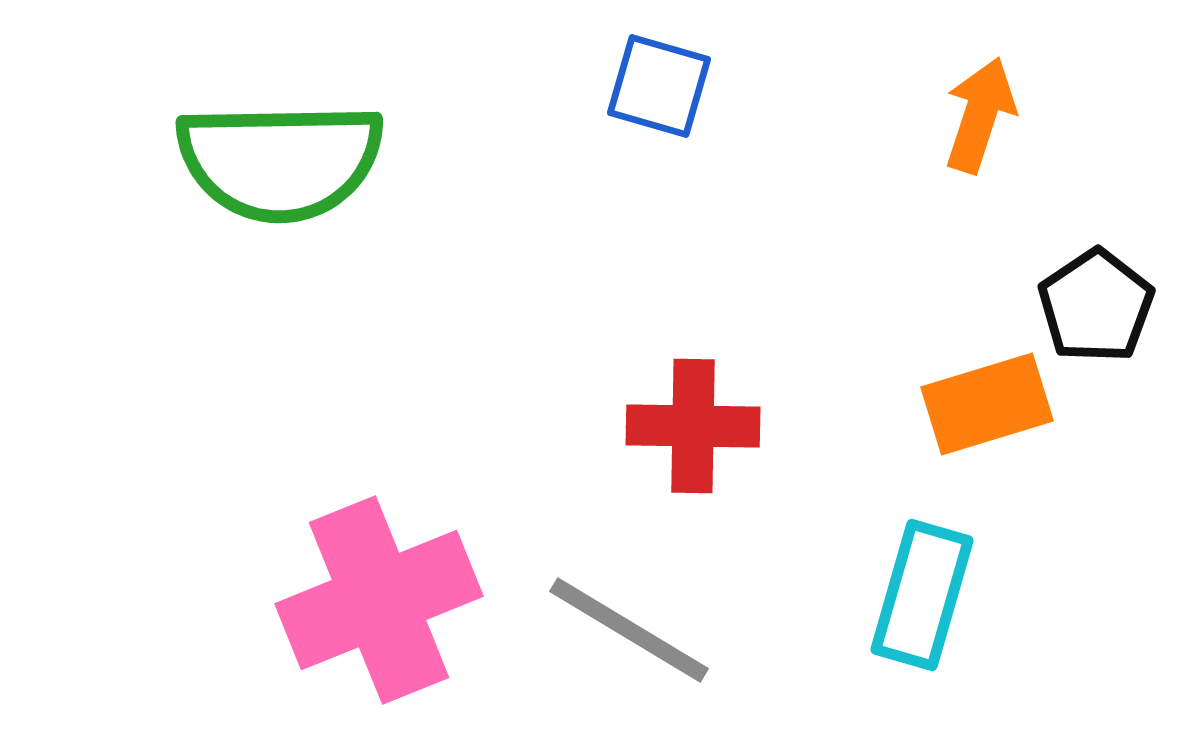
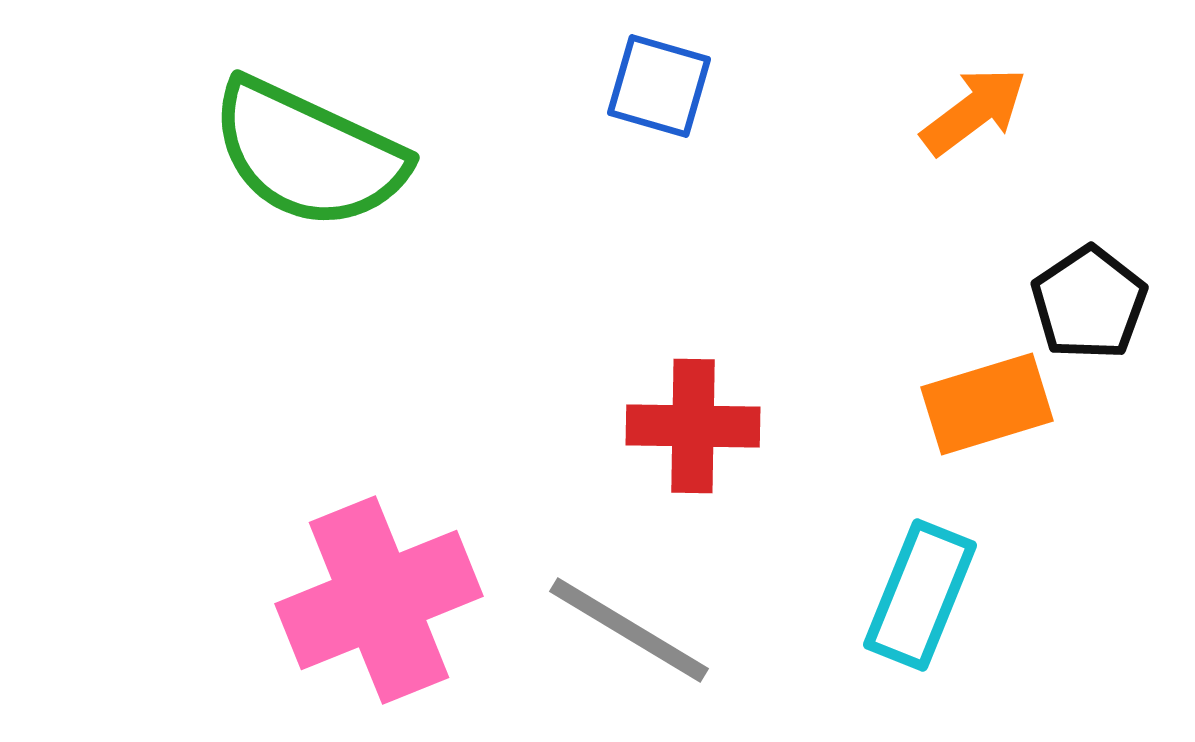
orange arrow: moved 6 px left, 4 px up; rotated 35 degrees clockwise
green semicircle: moved 28 px right, 7 px up; rotated 26 degrees clockwise
black pentagon: moved 7 px left, 3 px up
cyan rectangle: moved 2 px left; rotated 6 degrees clockwise
